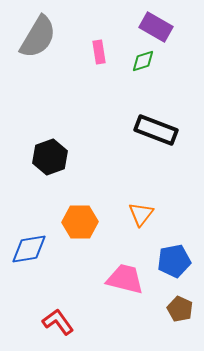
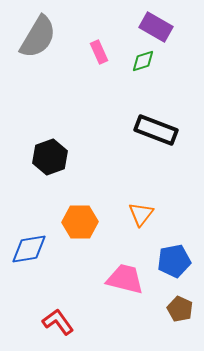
pink rectangle: rotated 15 degrees counterclockwise
